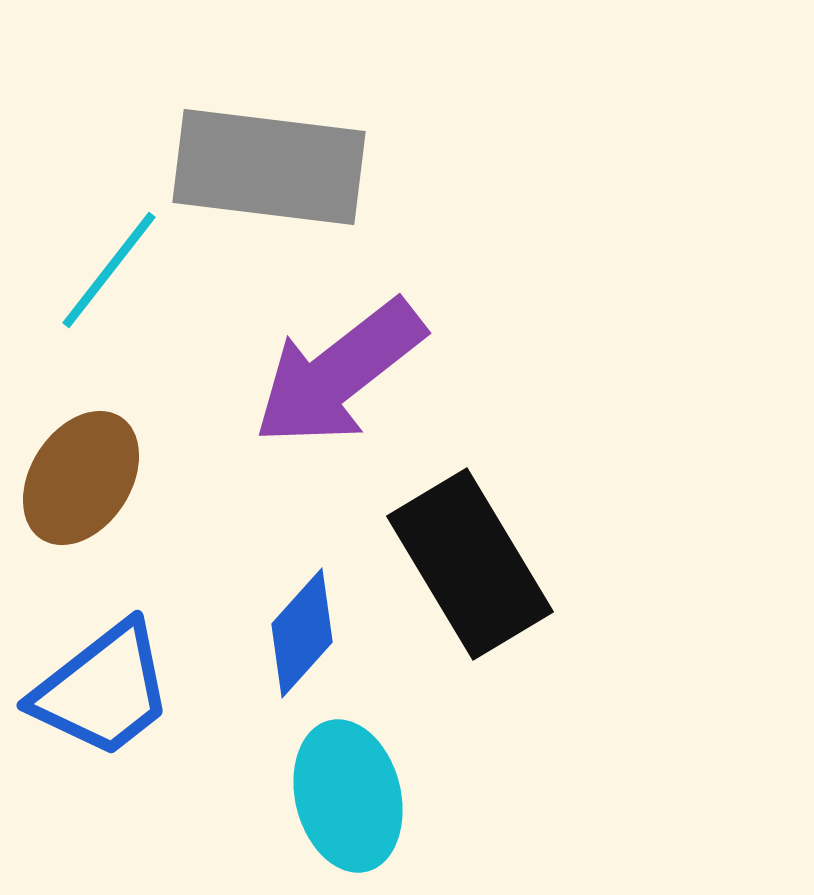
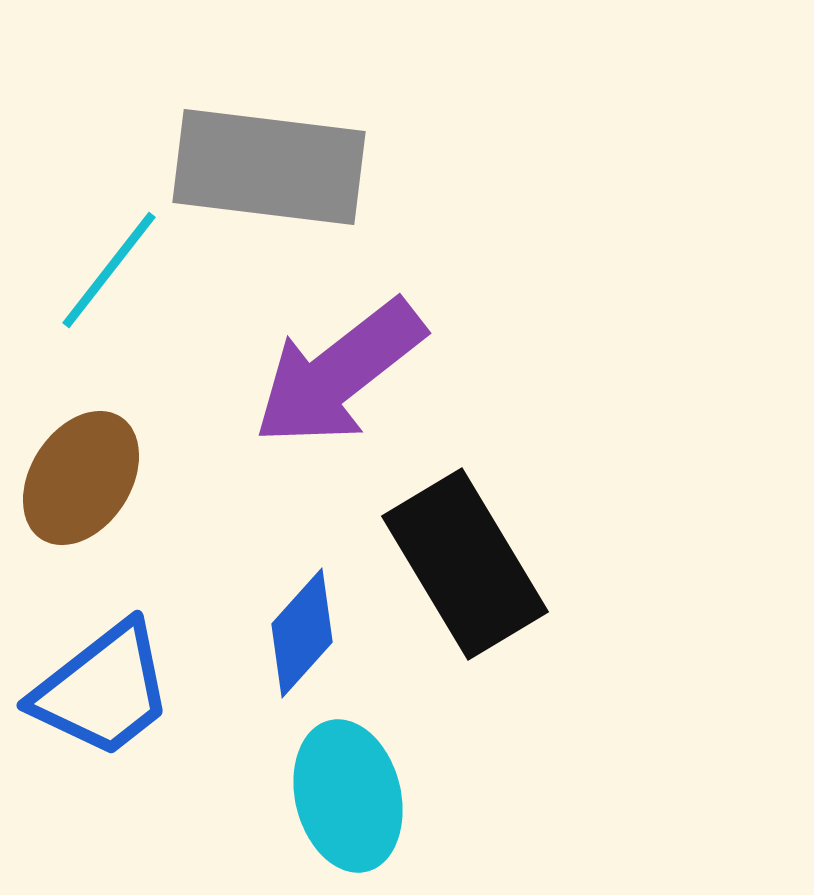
black rectangle: moved 5 px left
